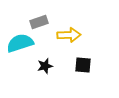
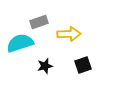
yellow arrow: moved 1 px up
black square: rotated 24 degrees counterclockwise
